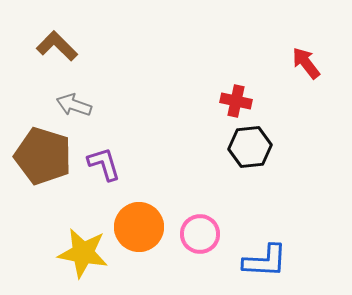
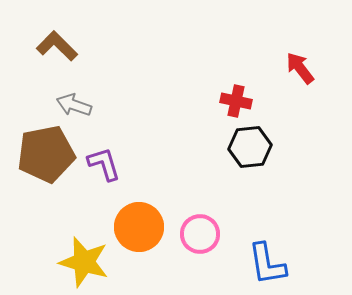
red arrow: moved 6 px left, 5 px down
brown pentagon: moved 3 px right, 2 px up; rotated 28 degrees counterclockwise
yellow star: moved 1 px right, 9 px down; rotated 6 degrees clockwise
blue L-shape: moved 2 px right, 3 px down; rotated 78 degrees clockwise
